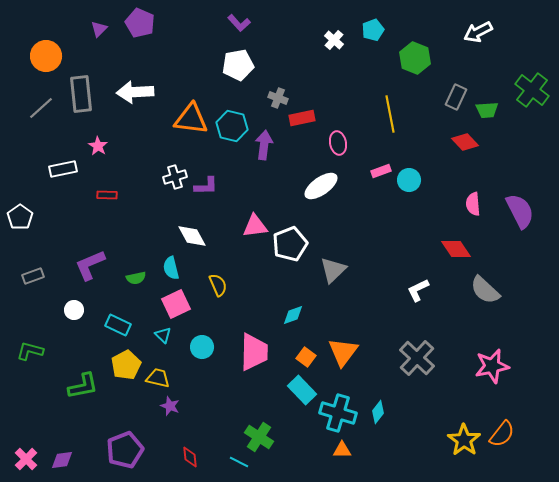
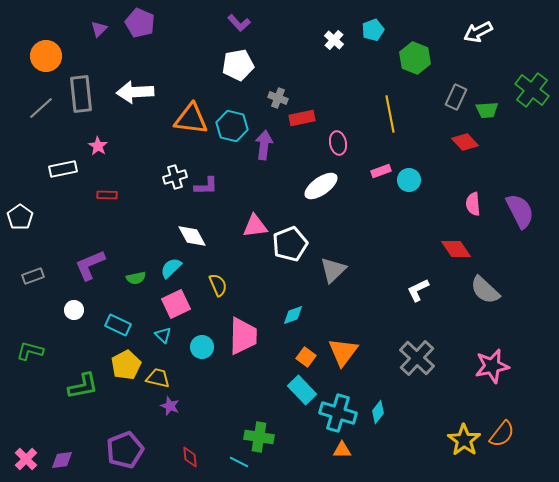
cyan semicircle at (171, 268): rotated 60 degrees clockwise
pink trapezoid at (254, 352): moved 11 px left, 16 px up
green cross at (259, 437): rotated 24 degrees counterclockwise
